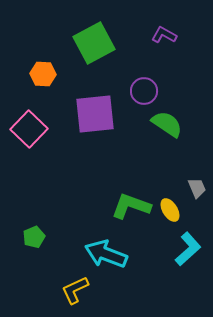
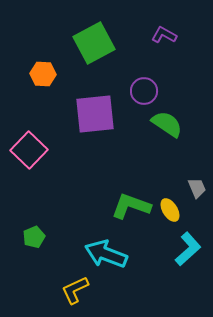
pink square: moved 21 px down
